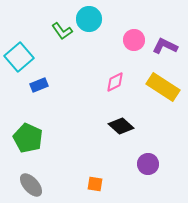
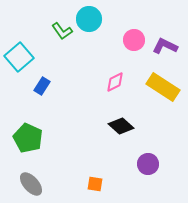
blue rectangle: moved 3 px right, 1 px down; rotated 36 degrees counterclockwise
gray ellipse: moved 1 px up
